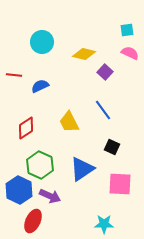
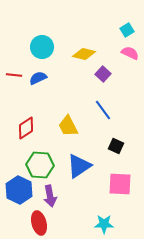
cyan square: rotated 24 degrees counterclockwise
cyan circle: moved 5 px down
purple square: moved 2 px left, 2 px down
blue semicircle: moved 2 px left, 8 px up
yellow trapezoid: moved 1 px left, 4 px down
black square: moved 4 px right, 1 px up
green hexagon: rotated 20 degrees counterclockwise
blue triangle: moved 3 px left, 3 px up
purple arrow: rotated 55 degrees clockwise
red ellipse: moved 6 px right, 2 px down; rotated 40 degrees counterclockwise
